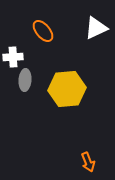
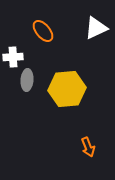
gray ellipse: moved 2 px right
orange arrow: moved 15 px up
